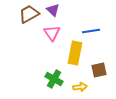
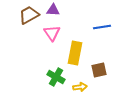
purple triangle: rotated 40 degrees counterclockwise
brown trapezoid: moved 1 px down
blue line: moved 11 px right, 4 px up
green cross: moved 2 px right, 2 px up
